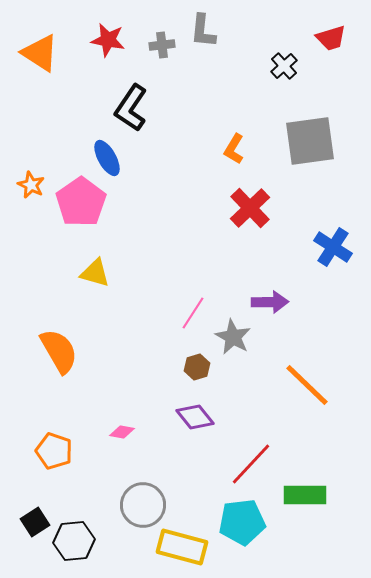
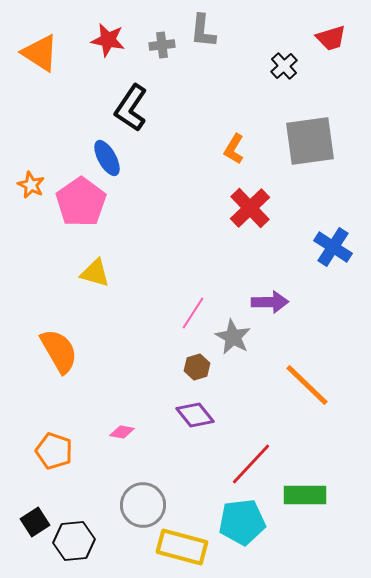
purple diamond: moved 2 px up
